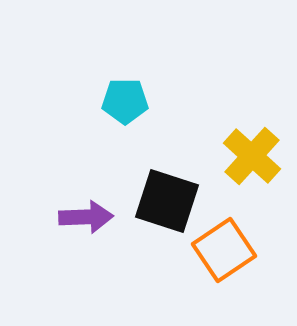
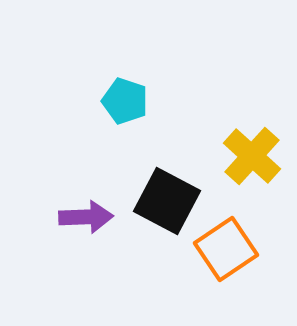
cyan pentagon: rotated 18 degrees clockwise
black square: rotated 10 degrees clockwise
orange square: moved 2 px right, 1 px up
